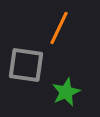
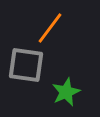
orange line: moved 9 px left; rotated 12 degrees clockwise
